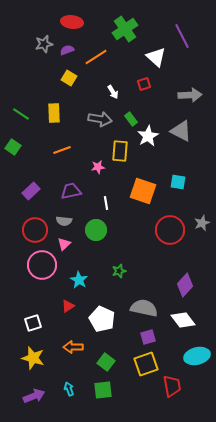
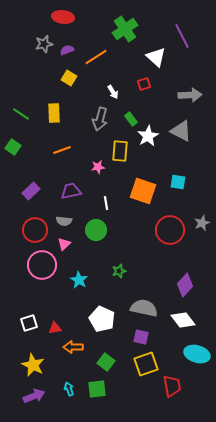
red ellipse at (72, 22): moved 9 px left, 5 px up
gray arrow at (100, 119): rotated 95 degrees clockwise
red triangle at (68, 306): moved 13 px left, 22 px down; rotated 24 degrees clockwise
white square at (33, 323): moved 4 px left
purple square at (148, 337): moved 7 px left; rotated 28 degrees clockwise
cyan ellipse at (197, 356): moved 2 px up; rotated 30 degrees clockwise
yellow star at (33, 358): moved 7 px down; rotated 10 degrees clockwise
green square at (103, 390): moved 6 px left, 1 px up
